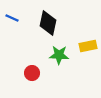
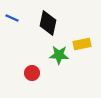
yellow rectangle: moved 6 px left, 2 px up
